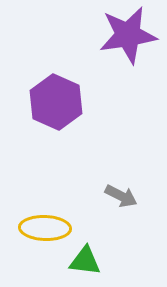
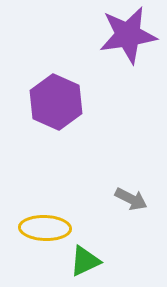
gray arrow: moved 10 px right, 3 px down
green triangle: rotated 32 degrees counterclockwise
